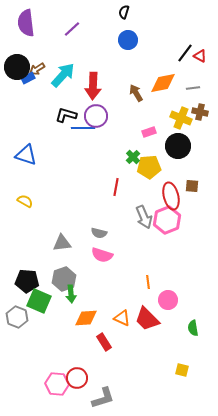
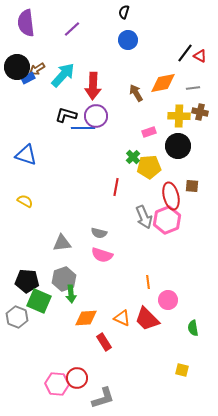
yellow cross at (181, 118): moved 2 px left, 2 px up; rotated 20 degrees counterclockwise
